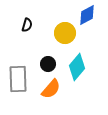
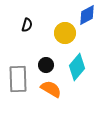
black circle: moved 2 px left, 1 px down
orange semicircle: rotated 100 degrees counterclockwise
